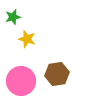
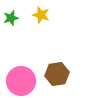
green star: moved 2 px left, 1 px down
yellow star: moved 14 px right, 24 px up
